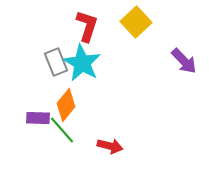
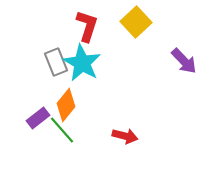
purple rectangle: rotated 40 degrees counterclockwise
red arrow: moved 15 px right, 10 px up
